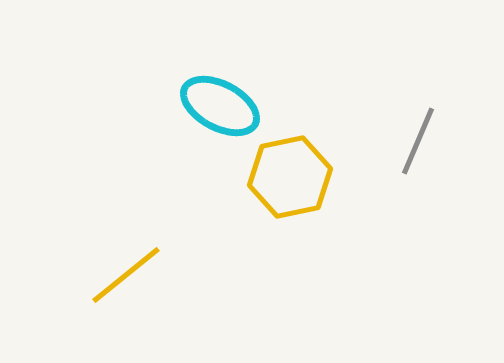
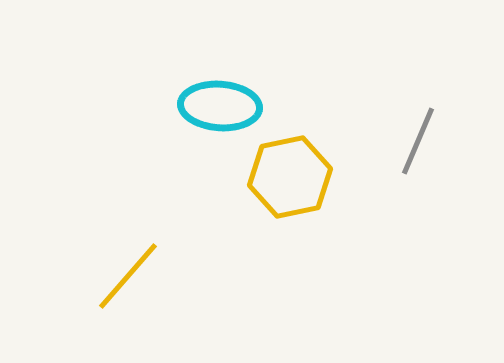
cyan ellipse: rotated 24 degrees counterclockwise
yellow line: moved 2 px right, 1 px down; rotated 10 degrees counterclockwise
